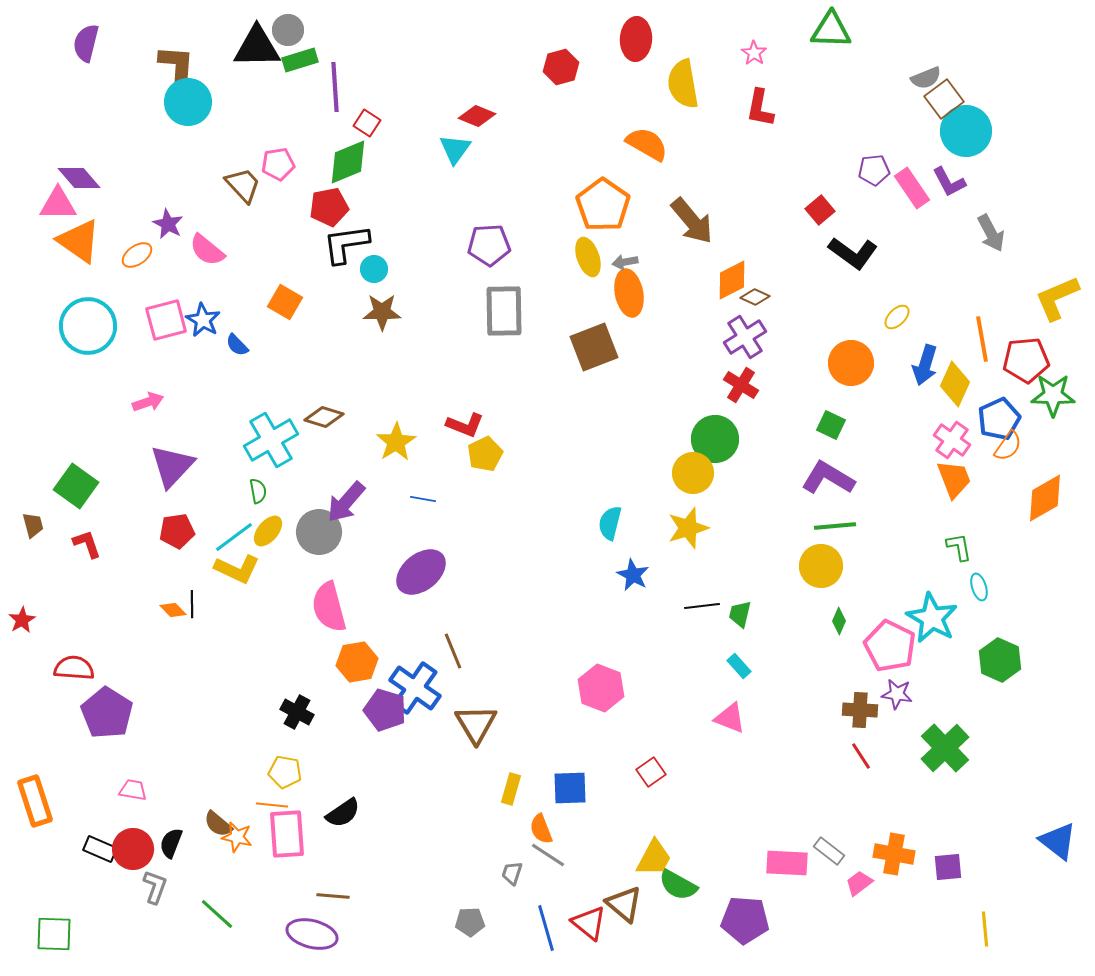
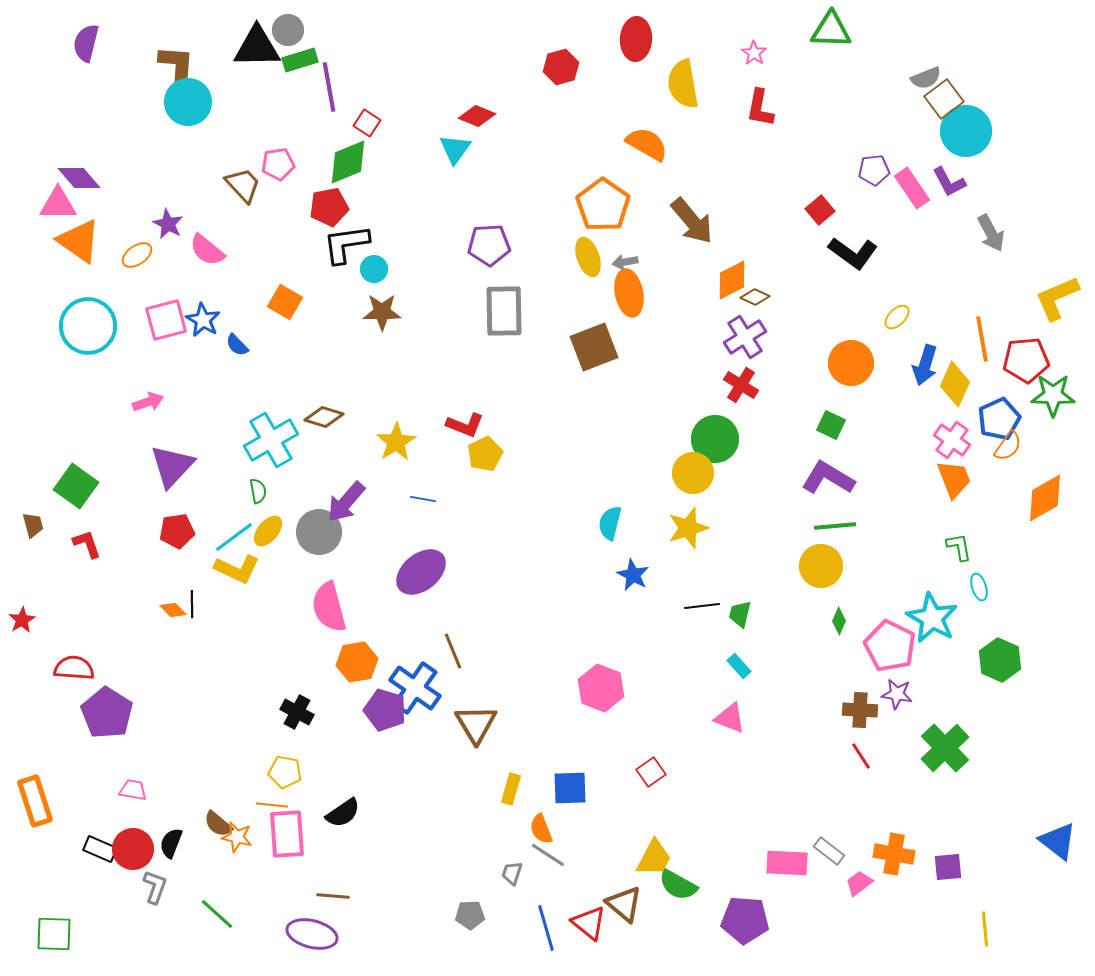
purple line at (335, 87): moved 6 px left; rotated 6 degrees counterclockwise
gray pentagon at (470, 922): moved 7 px up
